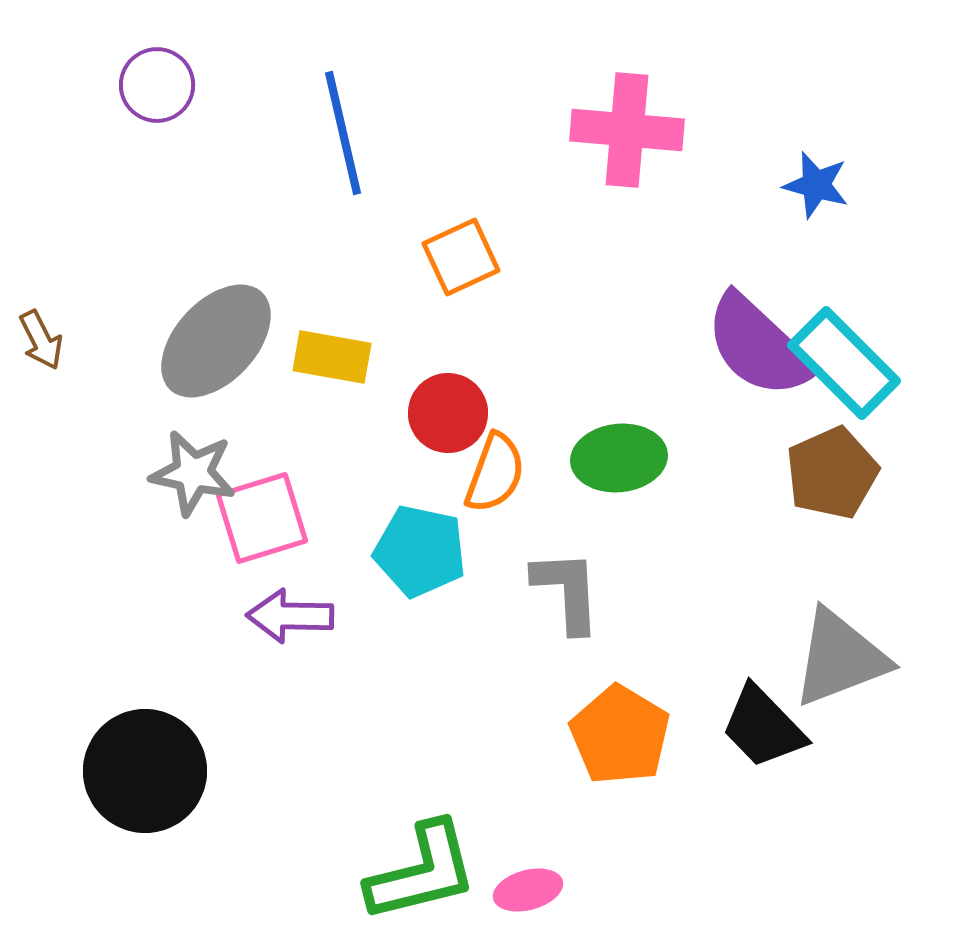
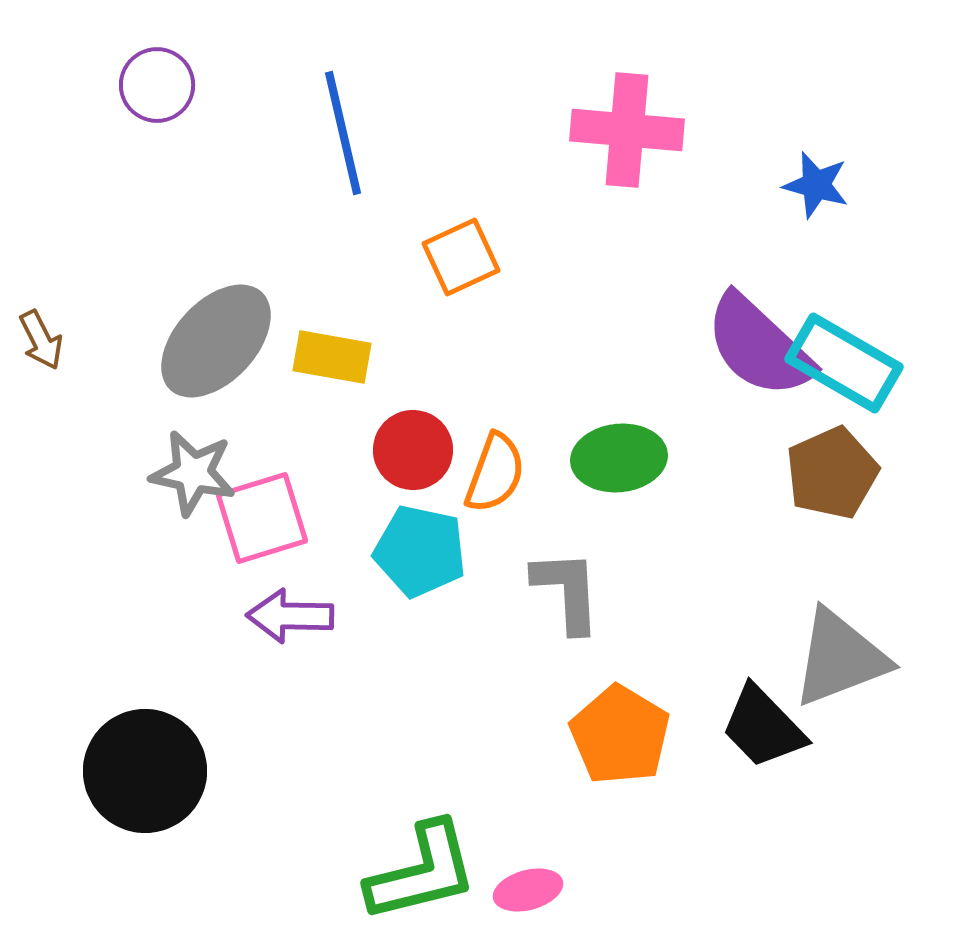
cyan rectangle: rotated 15 degrees counterclockwise
red circle: moved 35 px left, 37 px down
